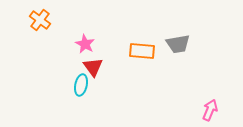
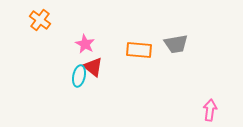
gray trapezoid: moved 2 px left
orange rectangle: moved 3 px left, 1 px up
red triangle: rotated 15 degrees counterclockwise
cyan ellipse: moved 2 px left, 9 px up
pink arrow: rotated 15 degrees counterclockwise
